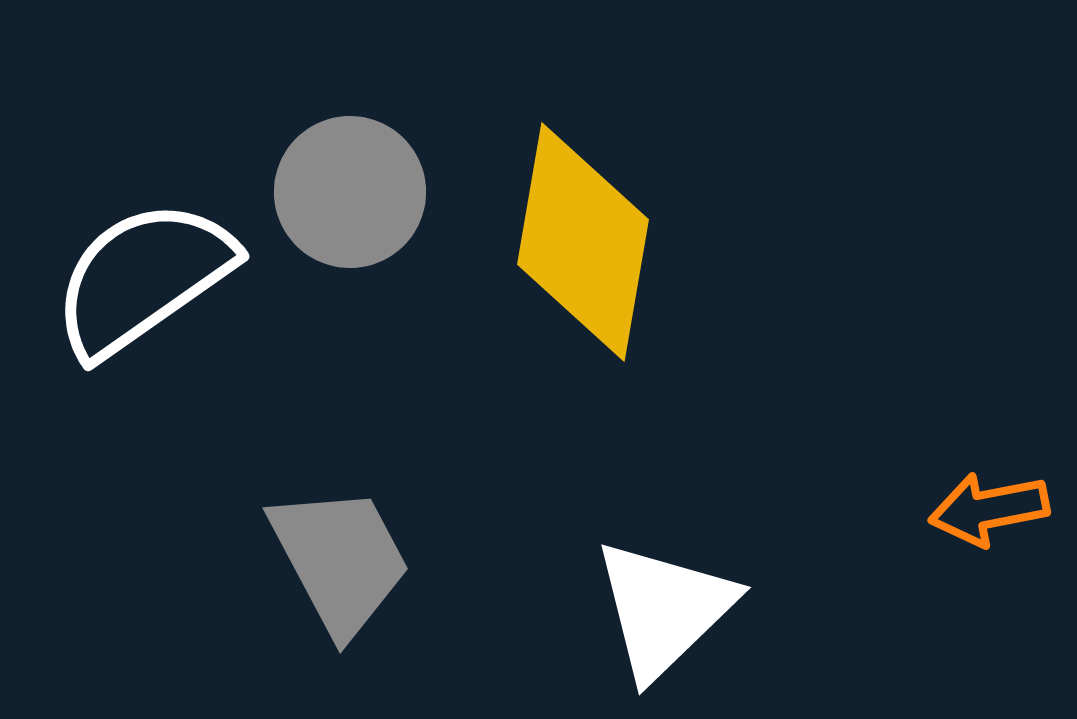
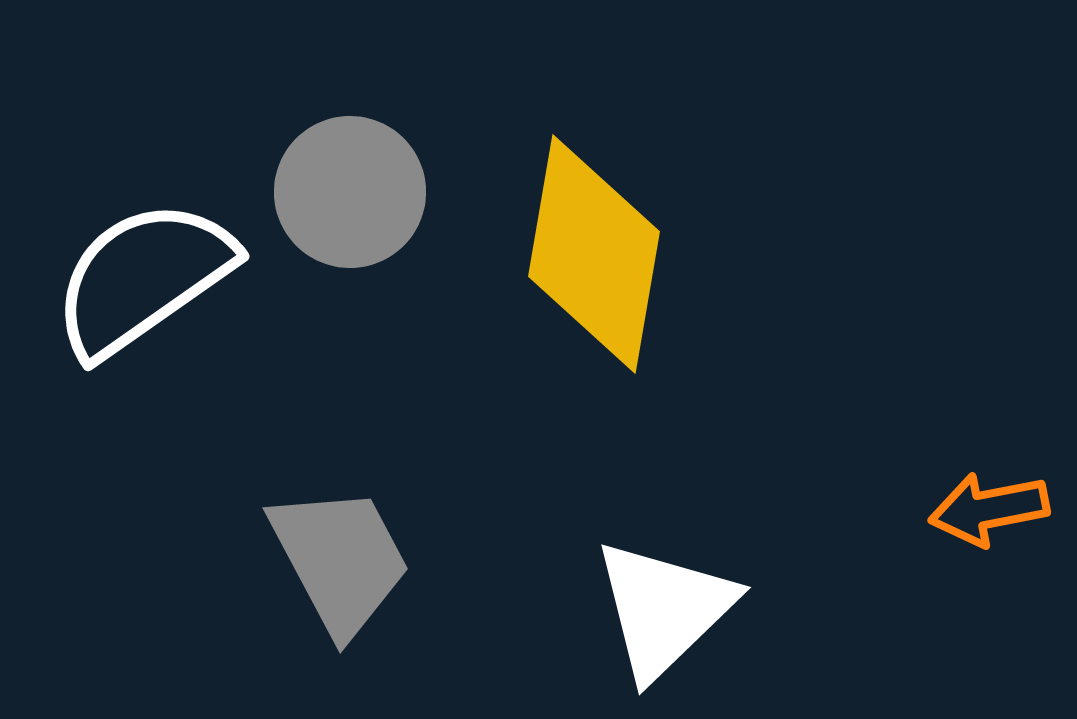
yellow diamond: moved 11 px right, 12 px down
